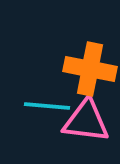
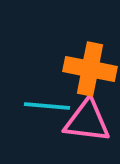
pink triangle: moved 1 px right
